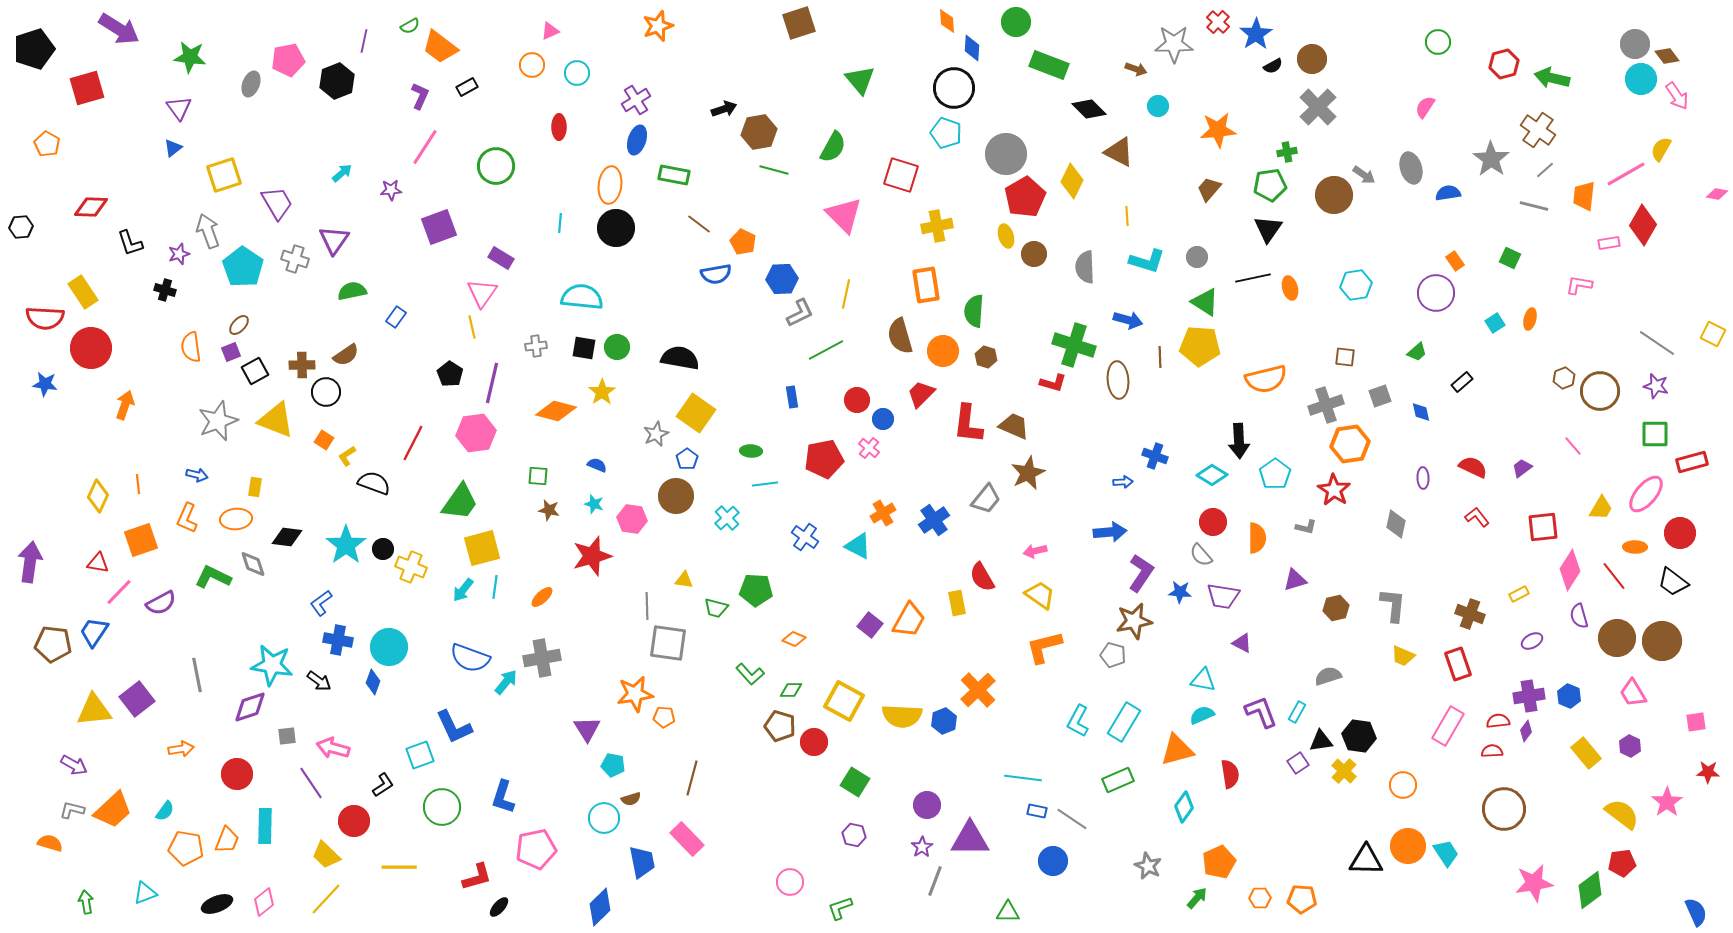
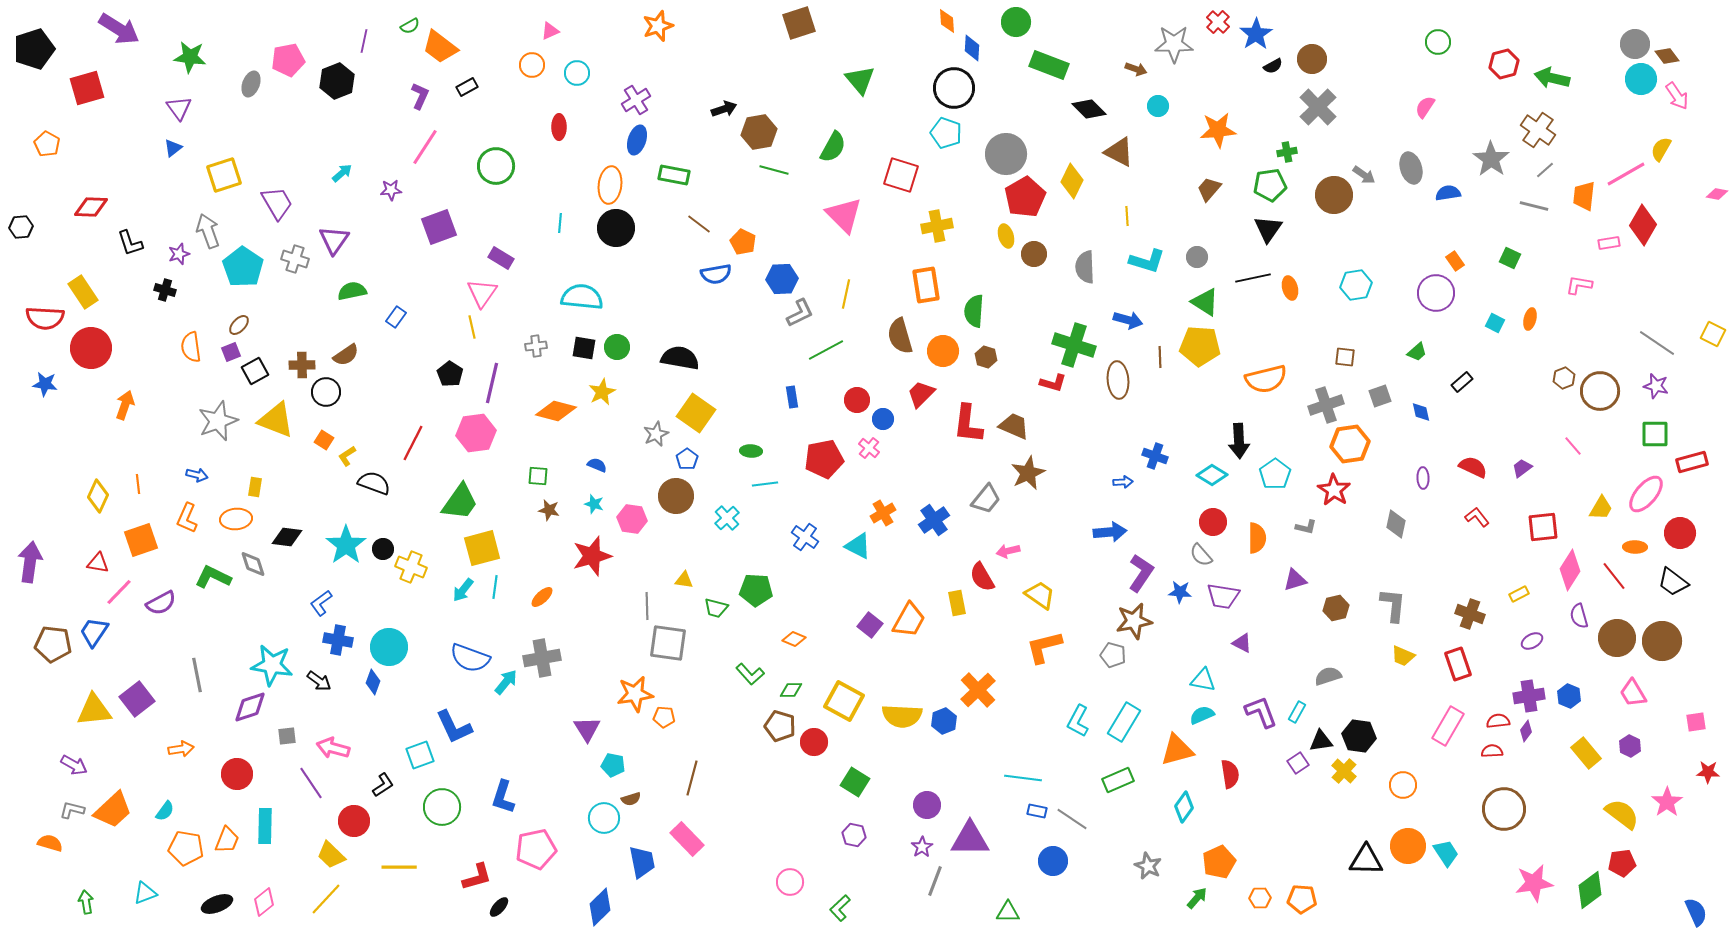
cyan square at (1495, 323): rotated 30 degrees counterclockwise
yellow star at (602, 392): rotated 8 degrees clockwise
pink arrow at (1035, 551): moved 27 px left
yellow trapezoid at (326, 855): moved 5 px right
green L-shape at (840, 908): rotated 24 degrees counterclockwise
